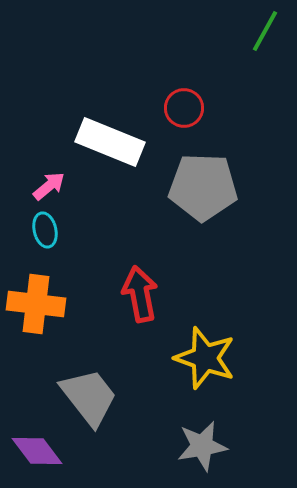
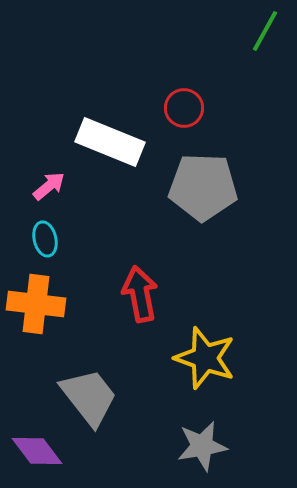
cyan ellipse: moved 9 px down
